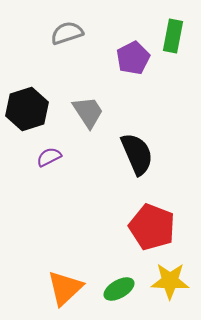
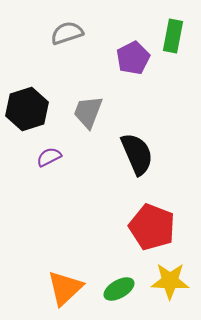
gray trapezoid: rotated 126 degrees counterclockwise
